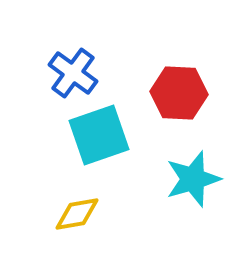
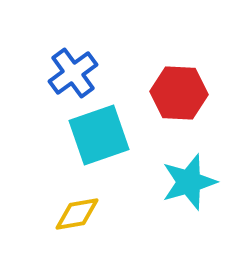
blue cross: rotated 18 degrees clockwise
cyan star: moved 4 px left, 3 px down
